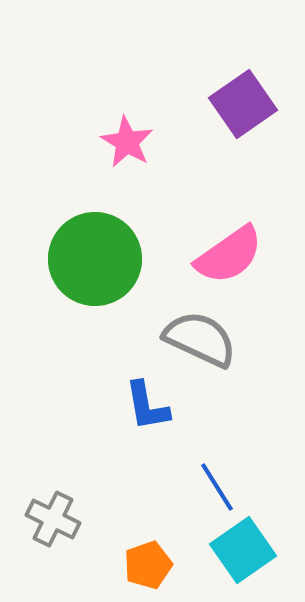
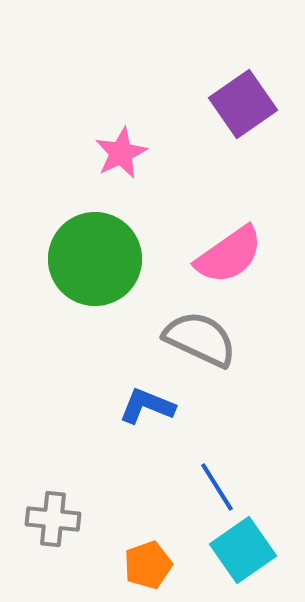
pink star: moved 6 px left, 11 px down; rotated 16 degrees clockwise
blue L-shape: rotated 122 degrees clockwise
gray cross: rotated 20 degrees counterclockwise
